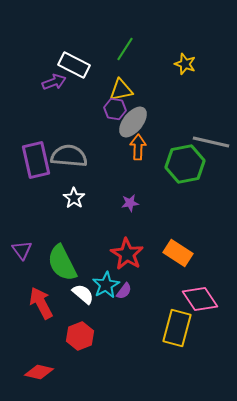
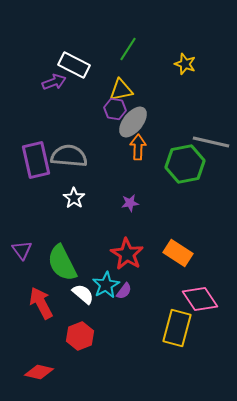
green line: moved 3 px right
